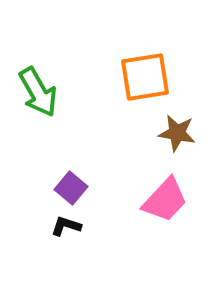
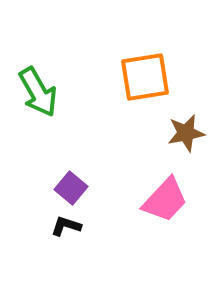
brown star: moved 9 px right; rotated 21 degrees counterclockwise
